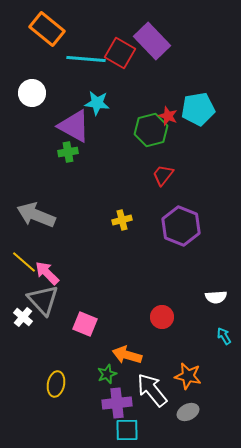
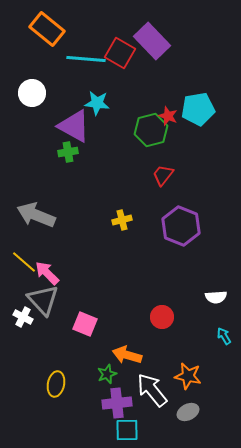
white cross: rotated 12 degrees counterclockwise
